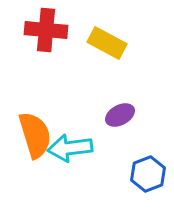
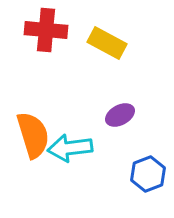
orange semicircle: moved 2 px left
